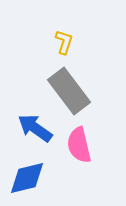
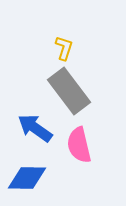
yellow L-shape: moved 6 px down
blue diamond: rotated 15 degrees clockwise
